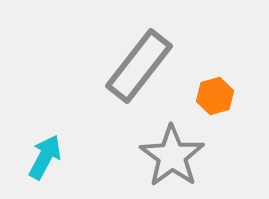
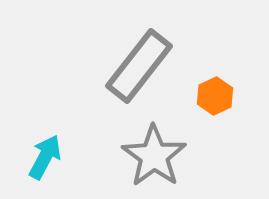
orange hexagon: rotated 9 degrees counterclockwise
gray star: moved 18 px left
